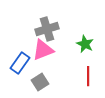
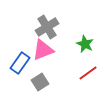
gray cross: moved 2 px up; rotated 15 degrees counterclockwise
red line: moved 3 px up; rotated 54 degrees clockwise
